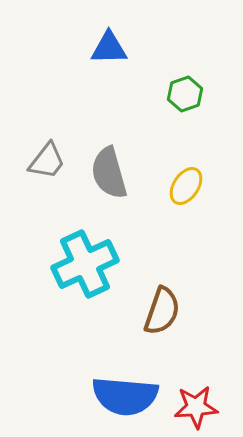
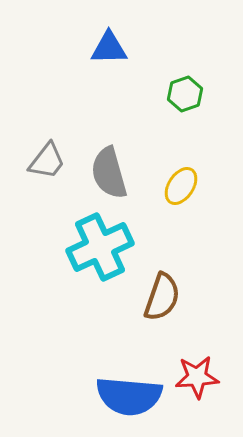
yellow ellipse: moved 5 px left
cyan cross: moved 15 px right, 17 px up
brown semicircle: moved 14 px up
blue semicircle: moved 4 px right
red star: moved 1 px right, 30 px up
